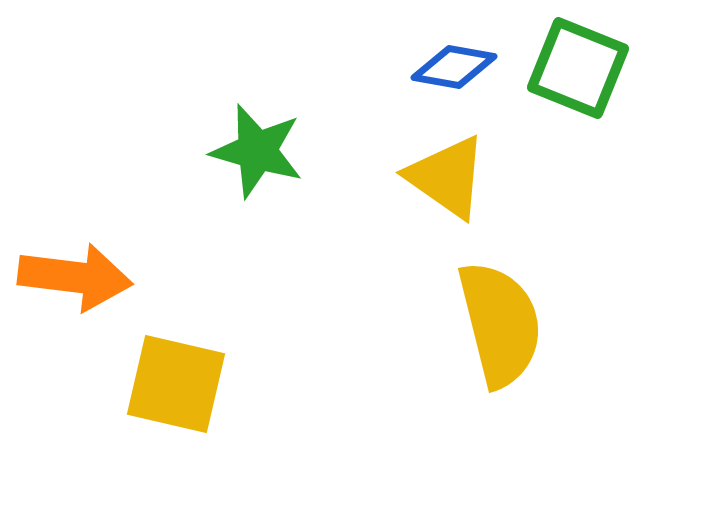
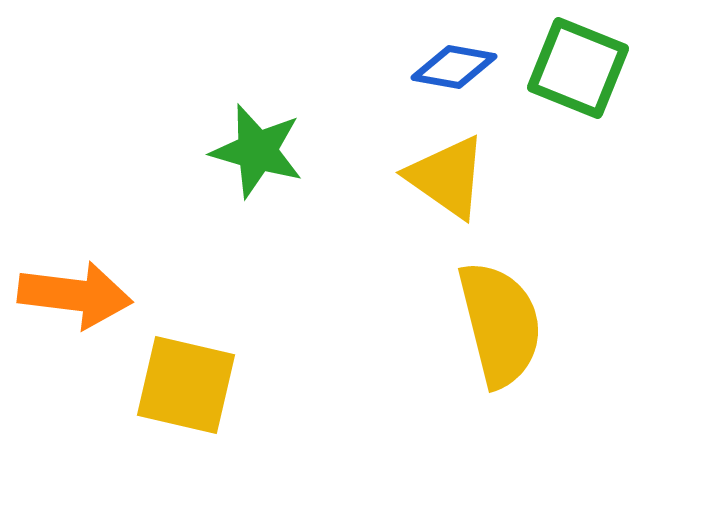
orange arrow: moved 18 px down
yellow square: moved 10 px right, 1 px down
